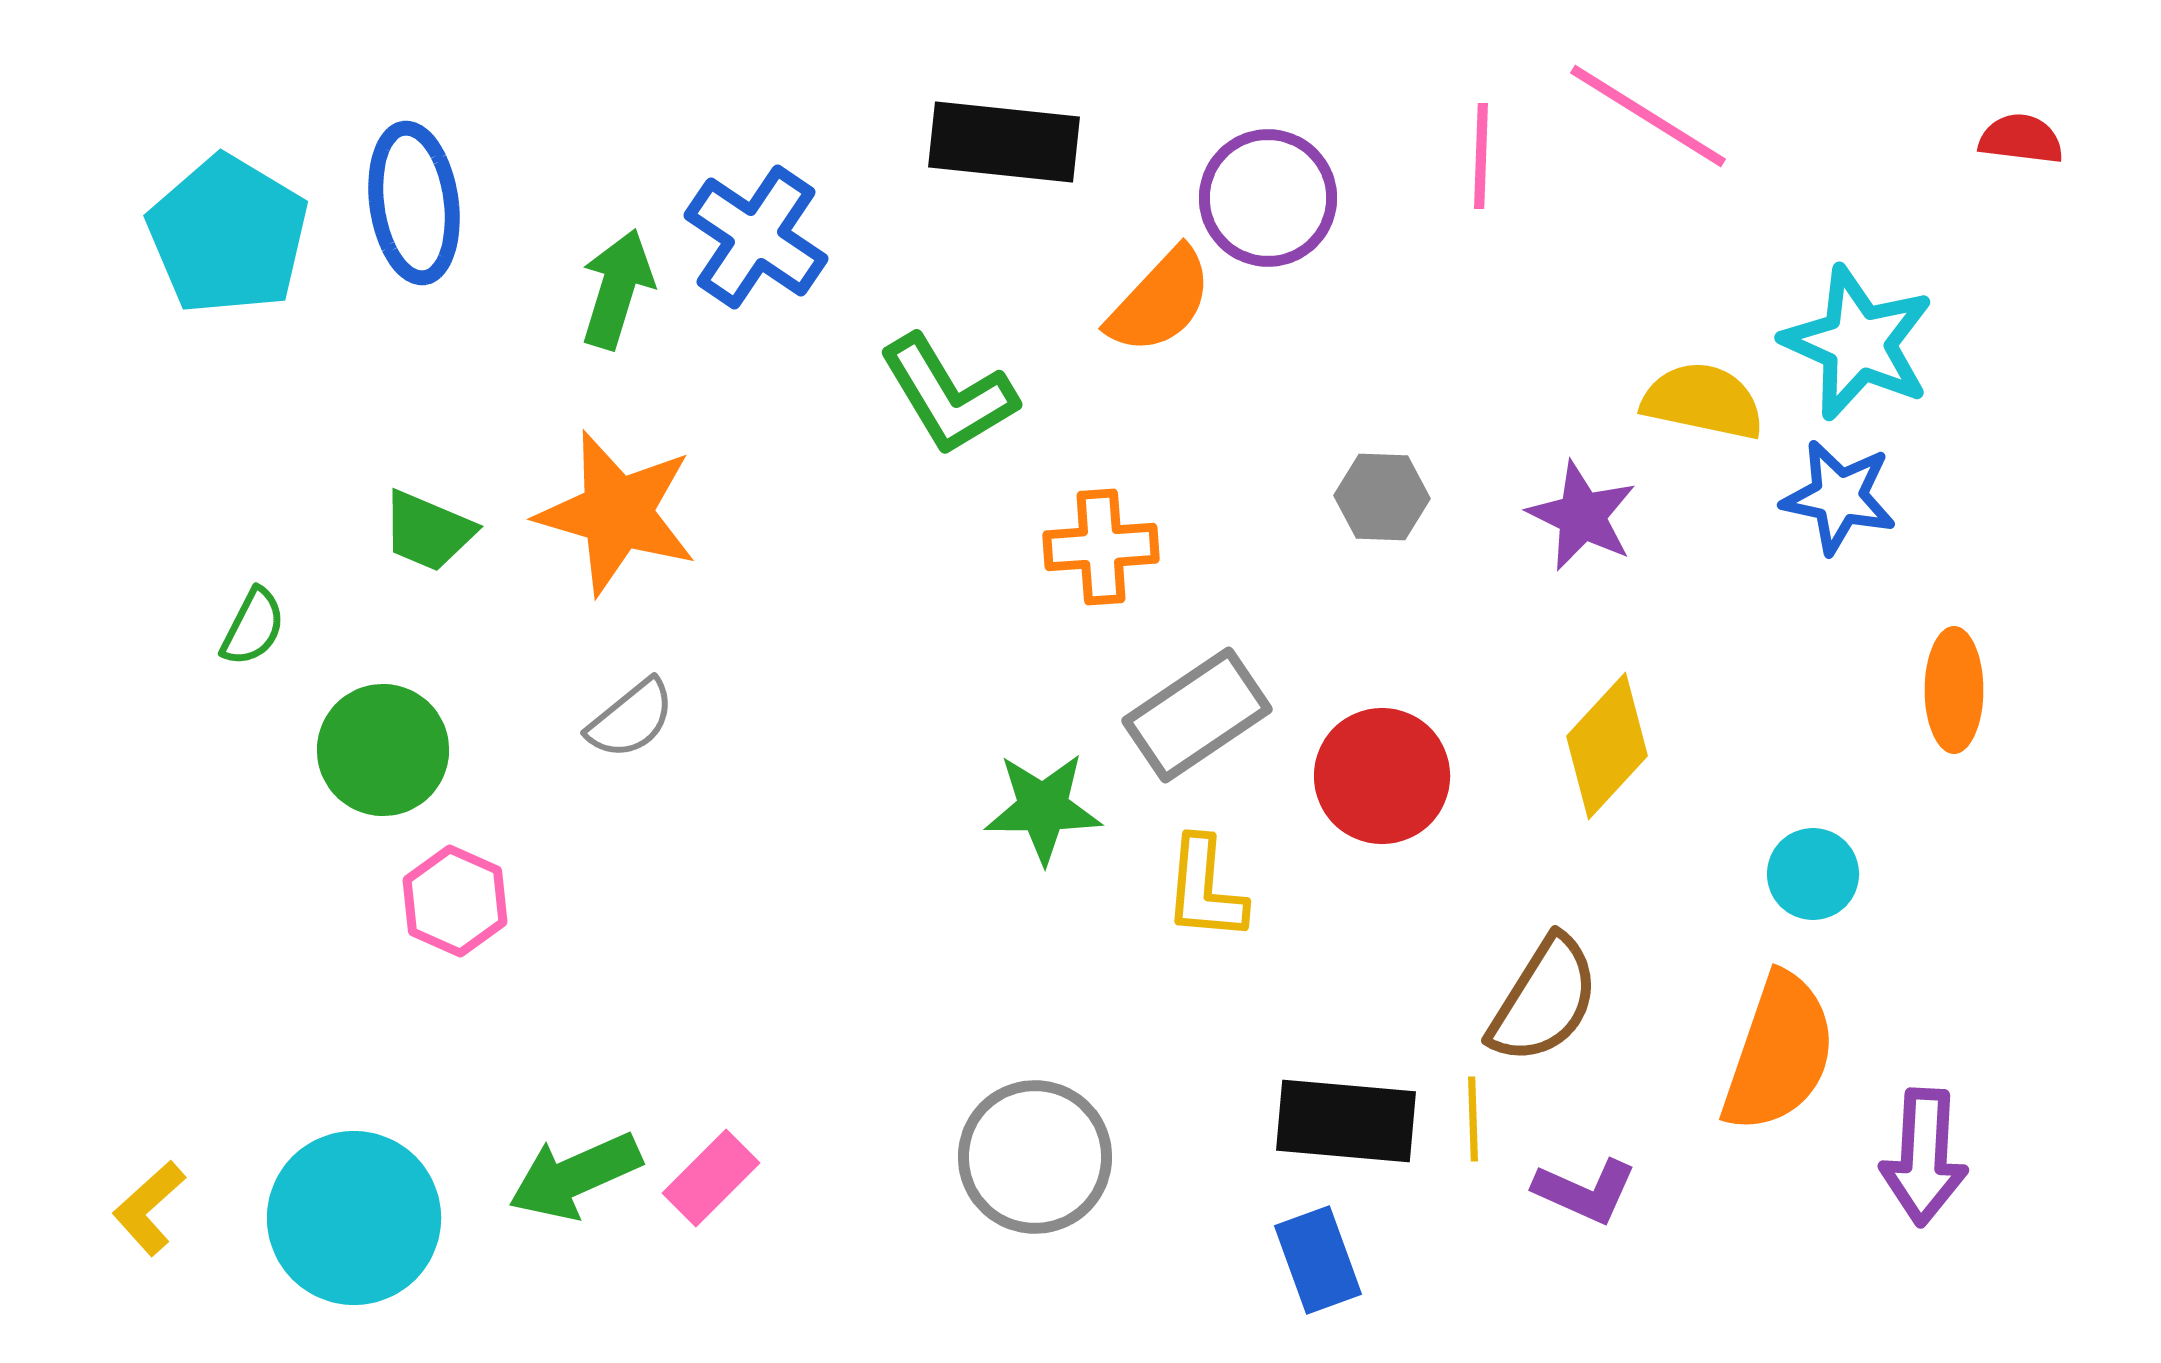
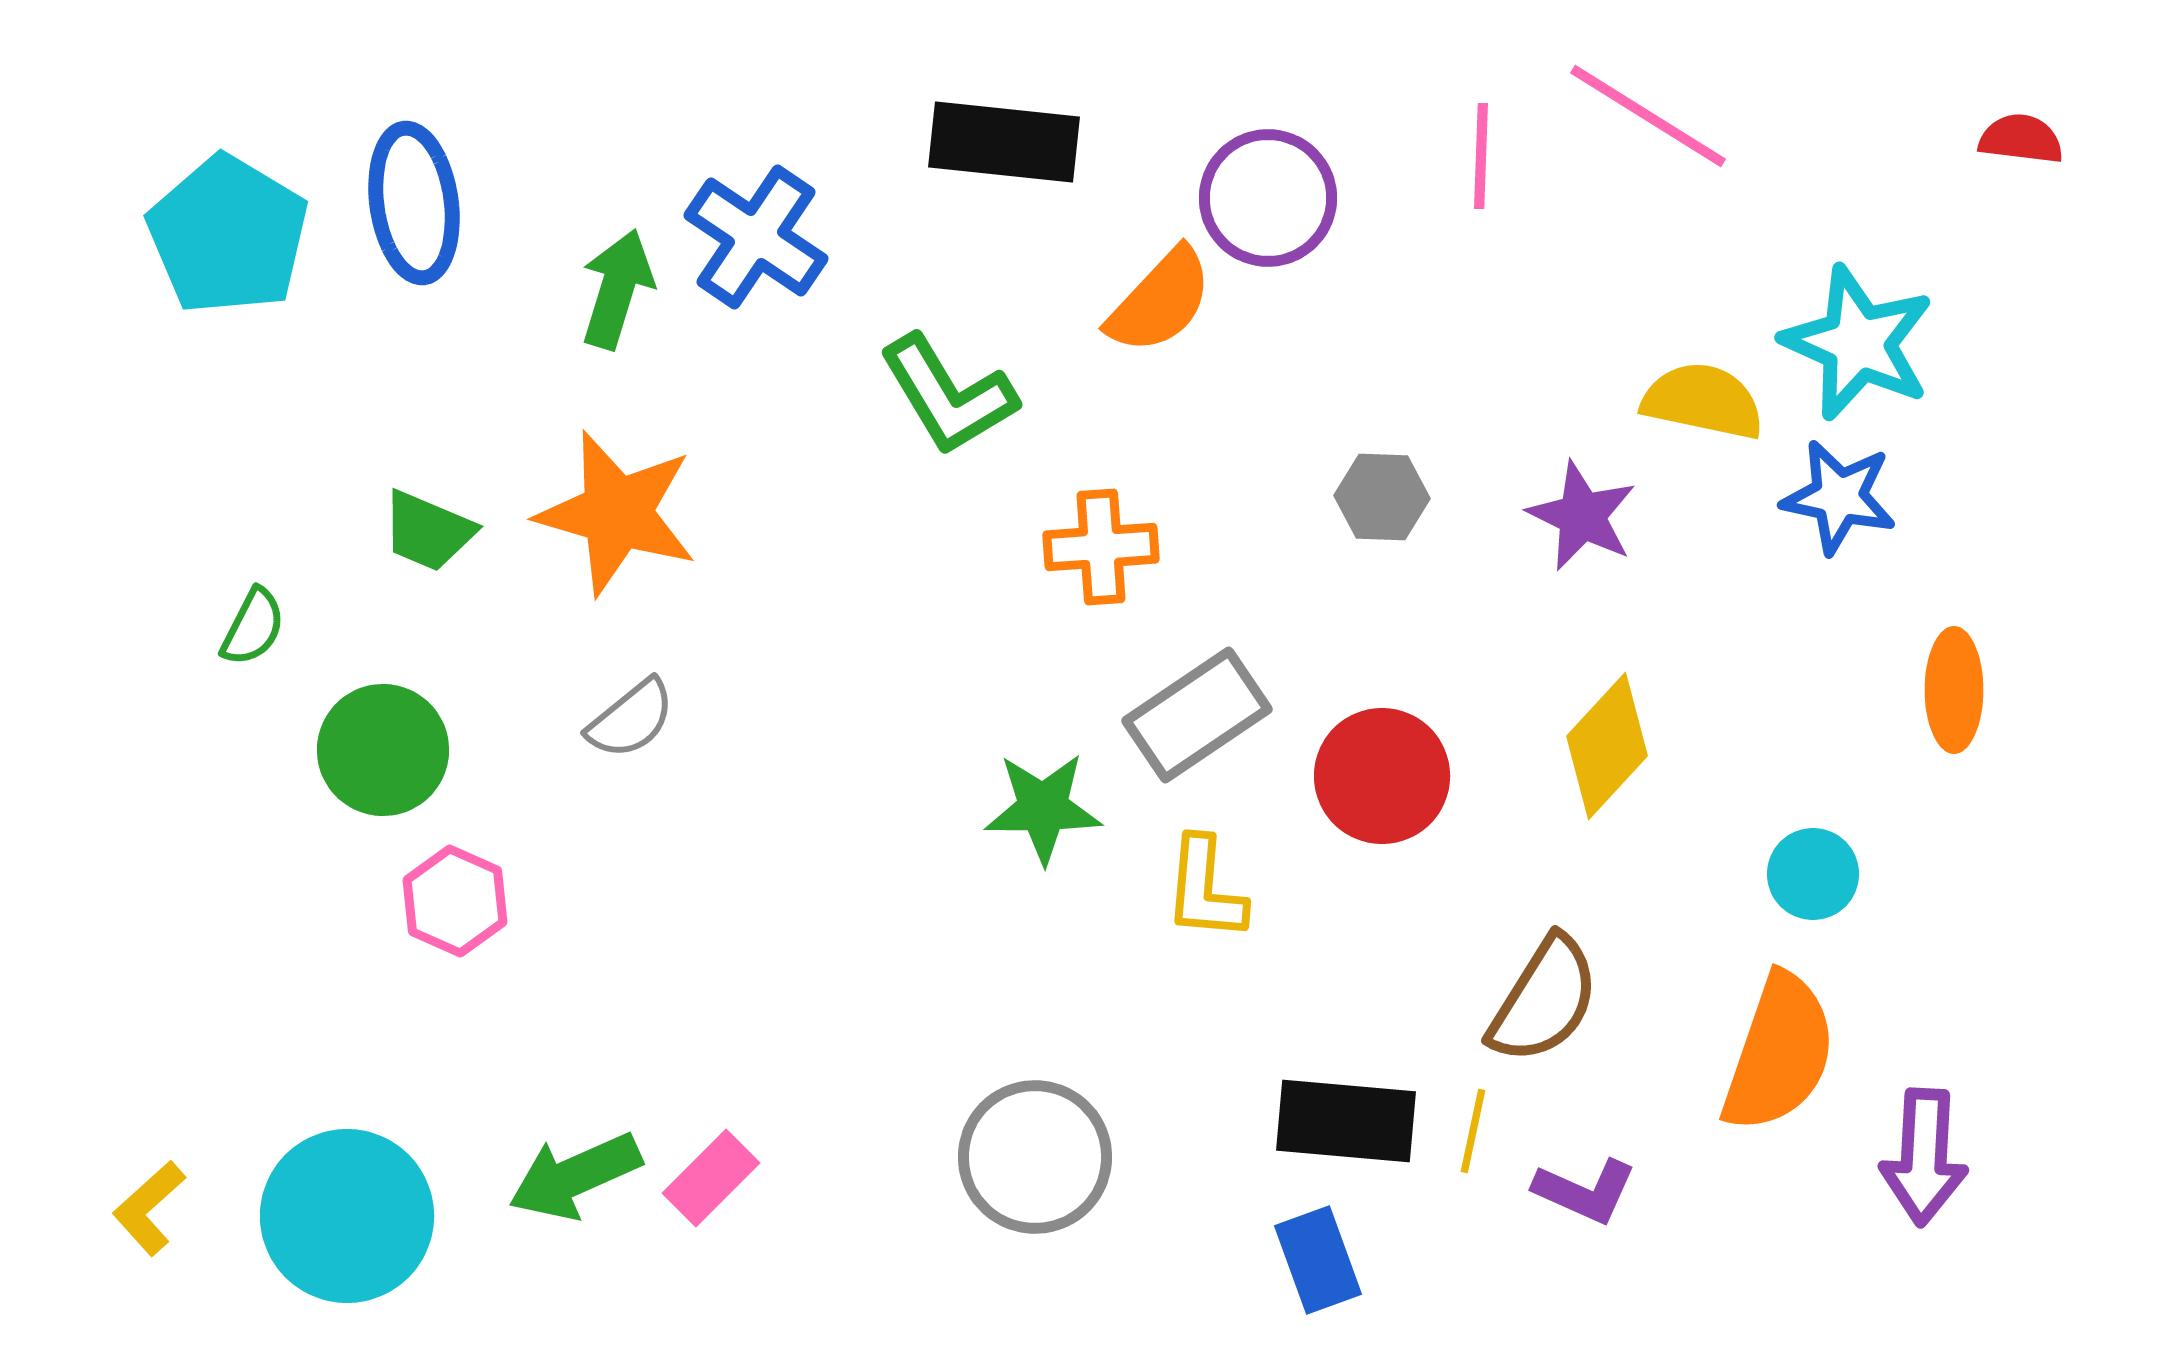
yellow line at (1473, 1119): moved 12 px down; rotated 14 degrees clockwise
cyan circle at (354, 1218): moved 7 px left, 2 px up
